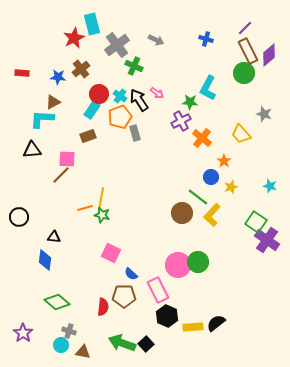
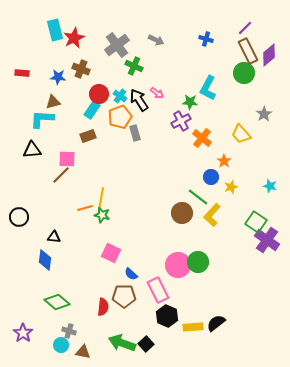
cyan rectangle at (92, 24): moved 37 px left, 6 px down
brown cross at (81, 69): rotated 30 degrees counterclockwise
brown triangle at (53, 102): rotated 14 degrees clockwise
gray star at (264, 114): rotated 21 degrees clockwise
